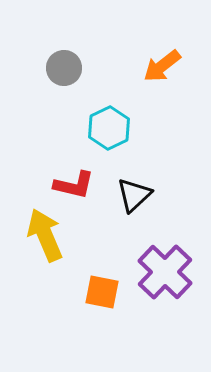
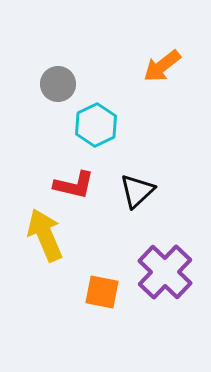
gray circle: moved 6 px left, 16 px down
cyan hexagon: moved 13 px left, 3 px up
black triangle: moved 3 px right, 4 px up
